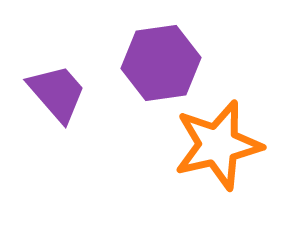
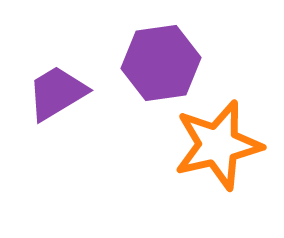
purple trapezoid: rotated 80 degrees counterclockwise
